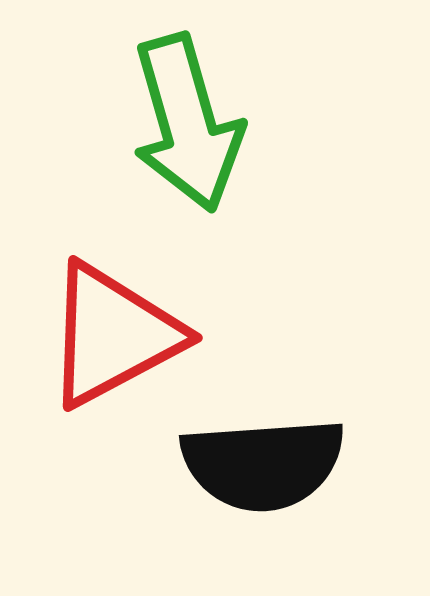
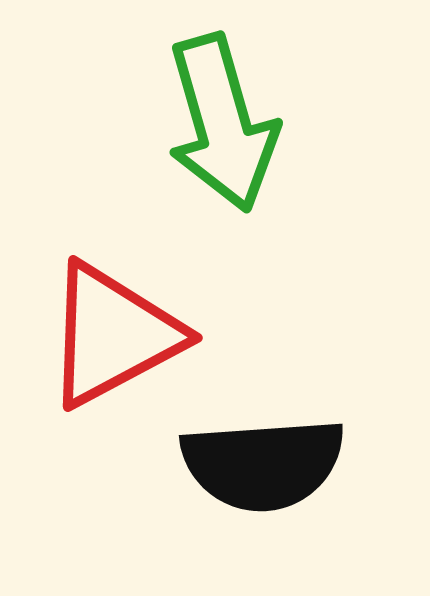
green arrow: moved 35 px right
